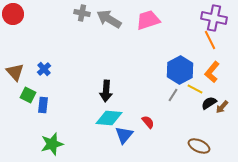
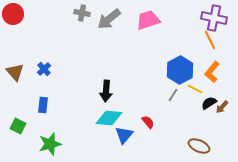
gray arrow: rotated 70 degrees counterclockwise
green square: moved 10 px left, 31 px down
green star: moved 2 px left
